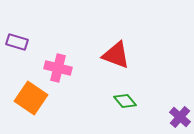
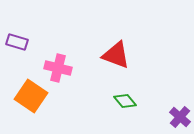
orange square: moved 2 px up
